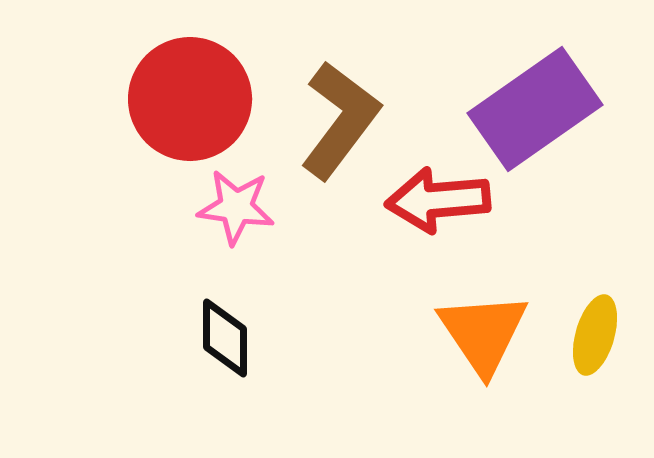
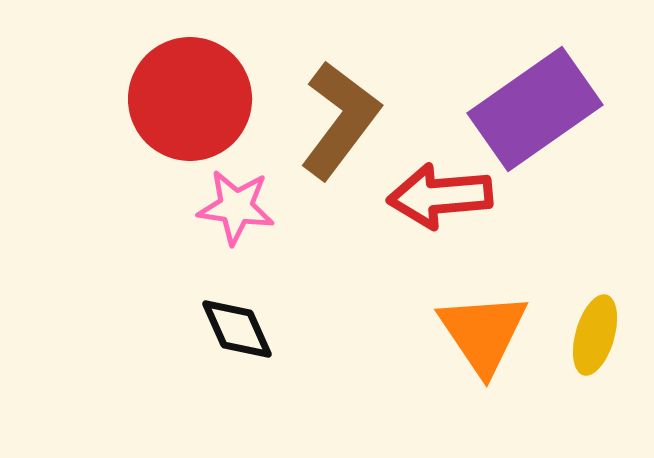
red arrow: moved 2 px right, 4 px up
black diamond: moved 12 px right, 9 px up; rotated 24 degrees counterclockwise
